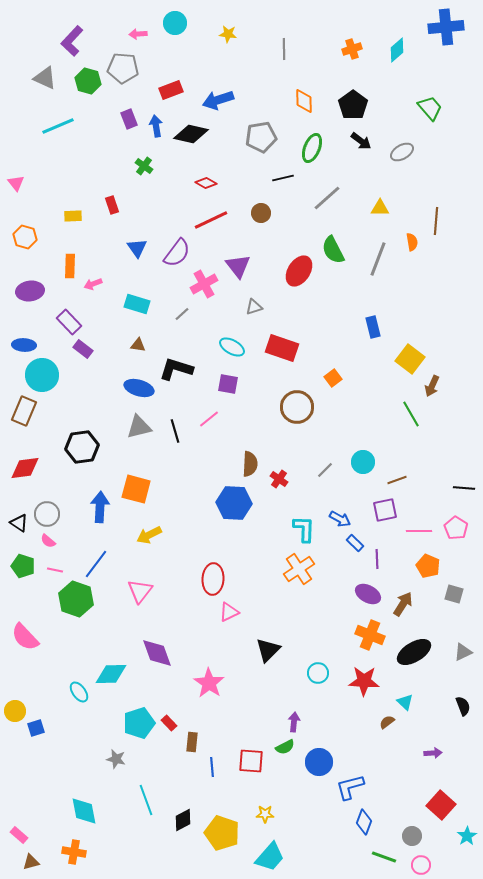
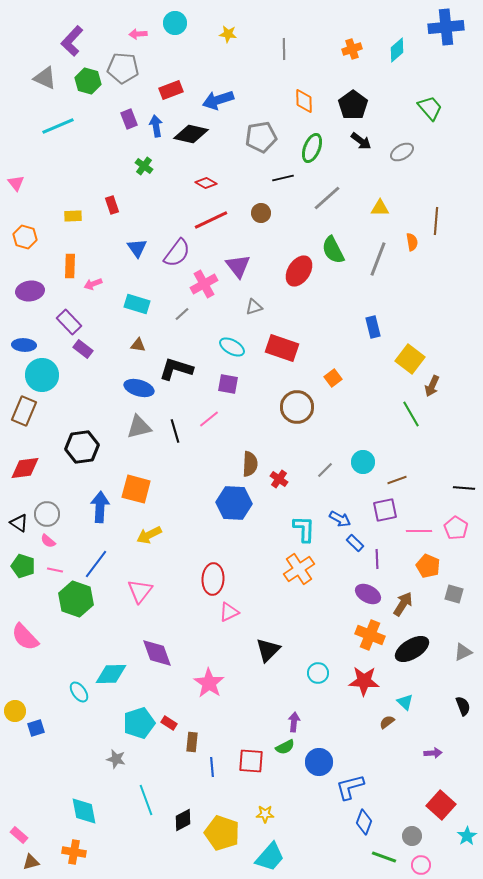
black ellipse at (414, 652): moved 2 px left, 3 px up
red rectangle at (169, 723): rotated 14 degrees counterclockwise
